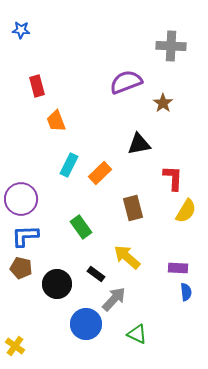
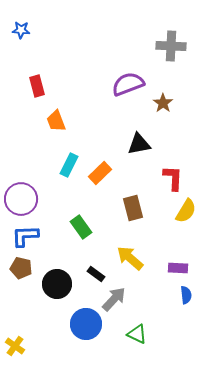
purple semicircle: moved 2 px right, 2 px down
yellow arrow: moved 3 px right, 1 px down
blue semicircle: moved 3 px down
